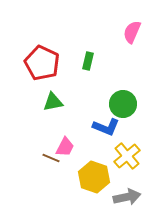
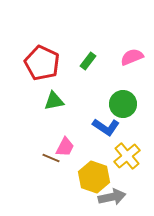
pink semicircle: moved 25 px down; rotated 45 degrees clockwise
green rectangle: rotated 24 degrees clockwise
green triangle: moved 1 px right, 1 px up
blue L-shape: rotated 12 degrees clockwise
gray arrow: moved 15 px left
